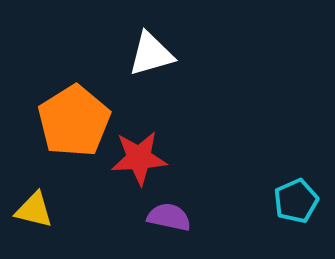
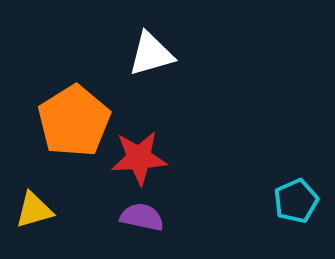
yellow triangle: rotated 30 degrees counterclockwise
purple semicircle: moved 27 px left
